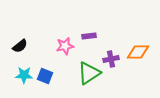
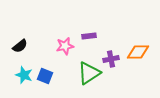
cyan star: rotated 18 degrees clockwise
